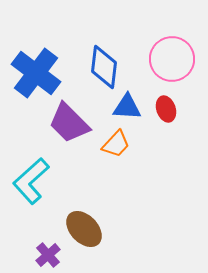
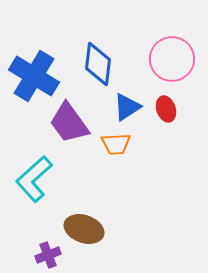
blue diamond: moved 6 px left, 3 px up
blue cross: moved 2 px left, 3 px down; rotated 6 degrees counterclockwise
blue triangle: rotated 36 degrees counterclockwise
purple trapezoid: rotated 9 degrees clockwise
orange trapezoid: rotated 44 degrees clockwise
cyan L-shape: moved 3 px right, 2 px up
brown ellipse: rotated 27 degrees counterclockwise
purple cross: rotated 20 degrees clockwise
